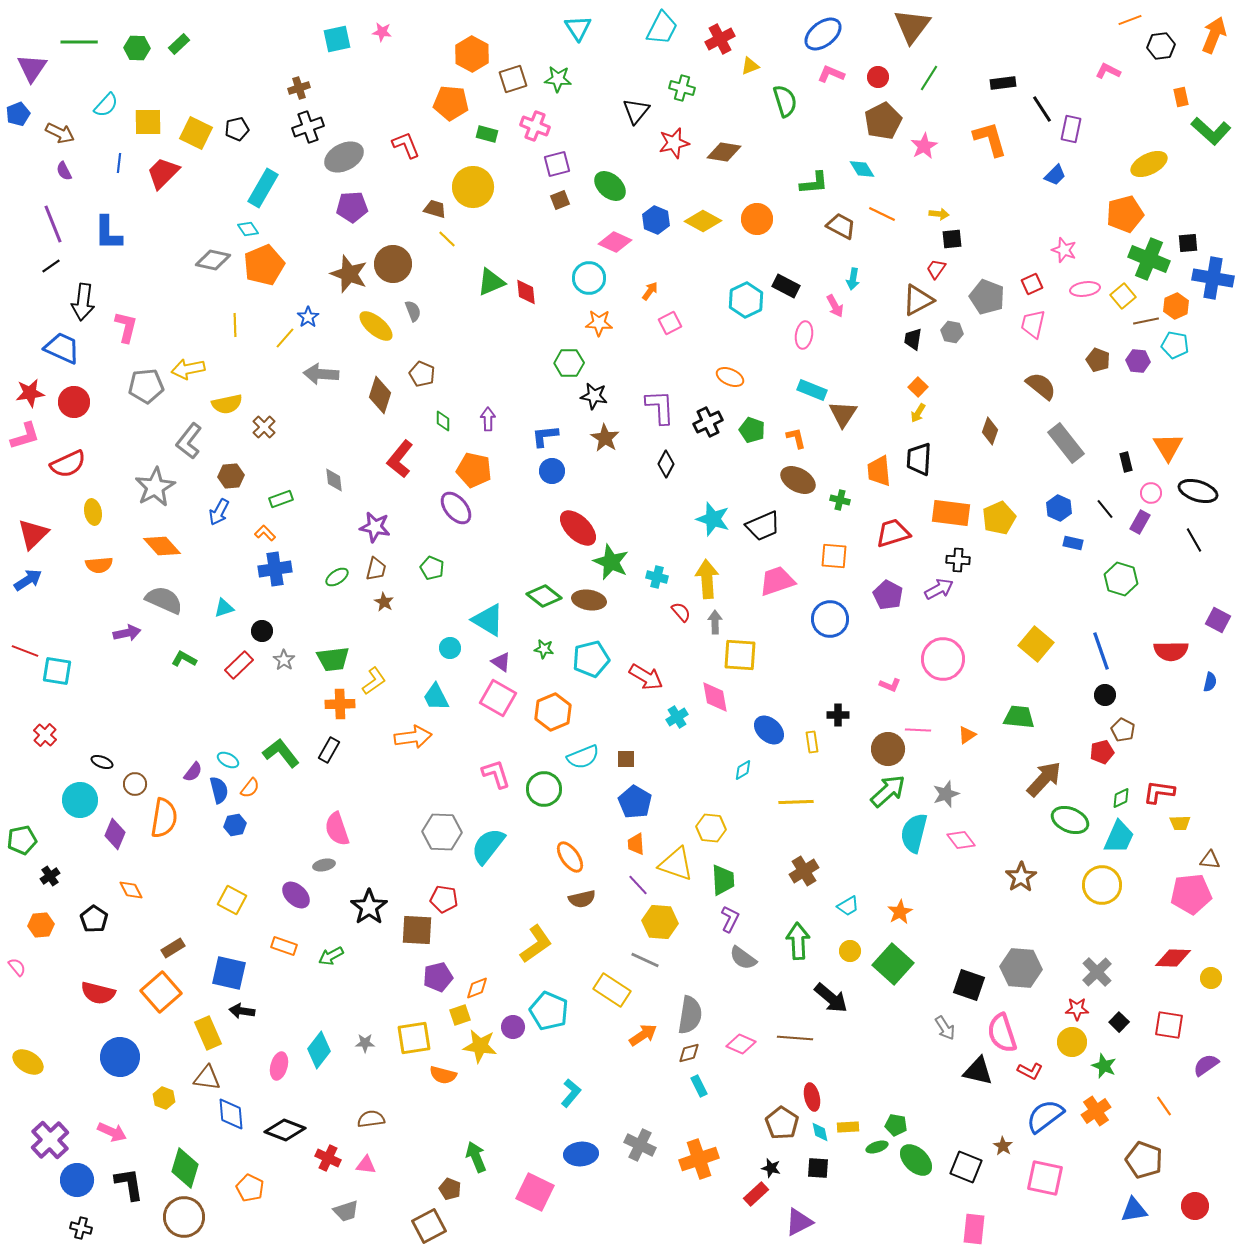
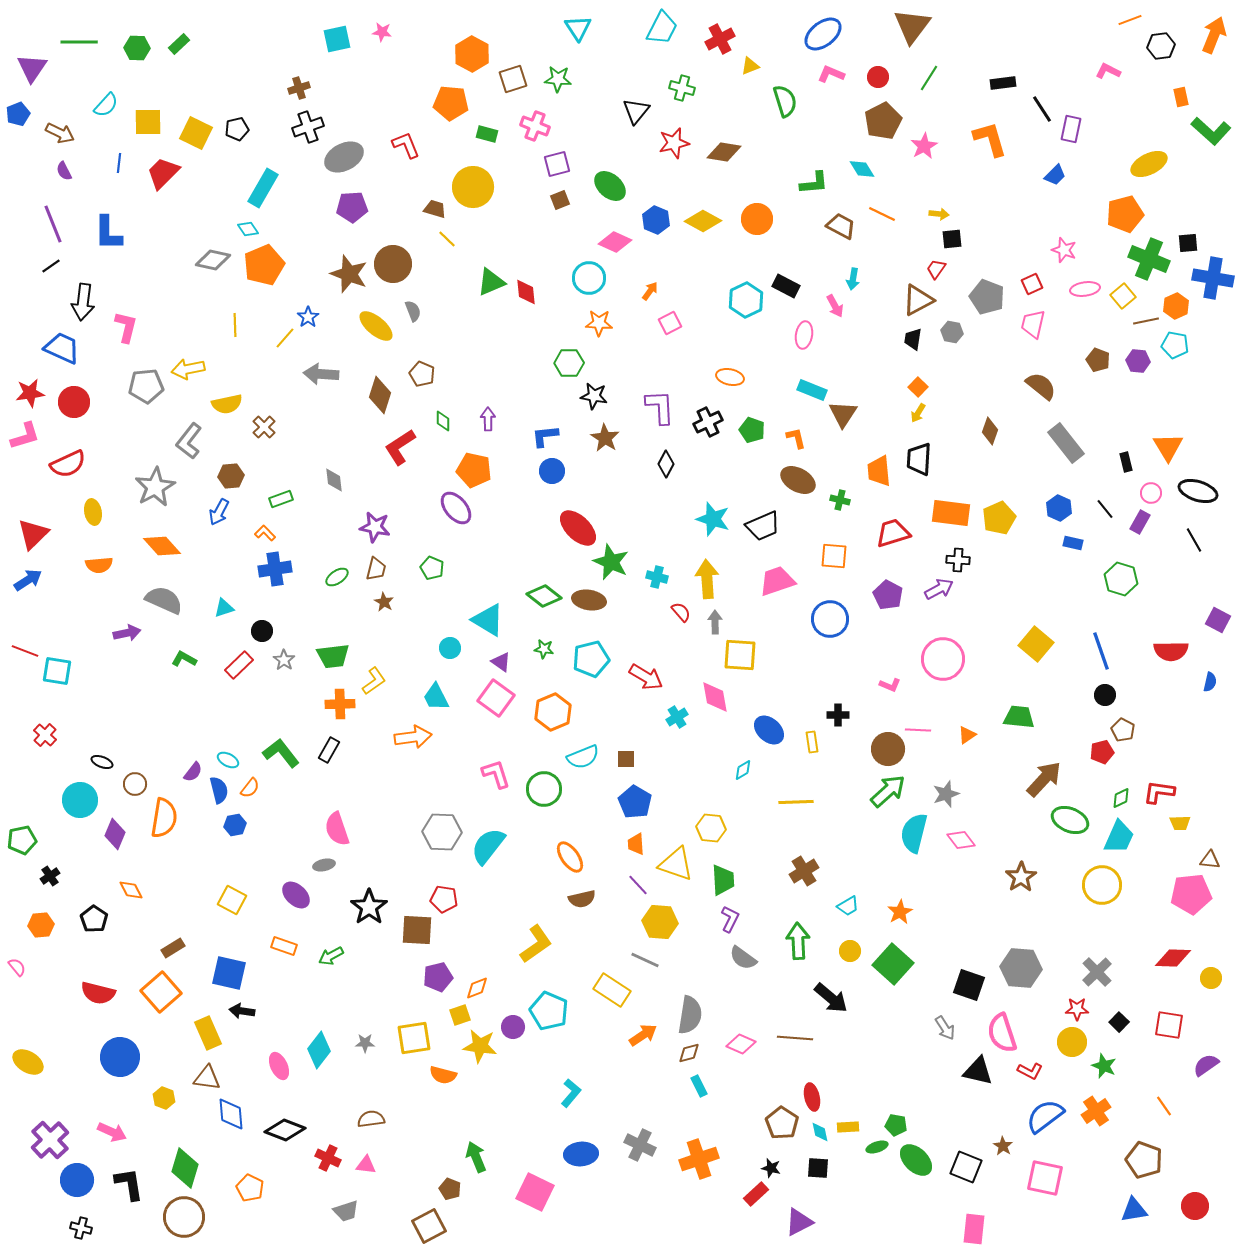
orange ellipse at (730, 377): rotated 12 degrees counterclockwise
red L-shape at (400, 459): moved 12 px up; rotated 18 degrees clockwise
green trapezoid at (333, 659): moved 3 px up
pink square at (498, 698): moved 2 px left; rotated 6 degrees clockwise
pink ellipse at (279, 1066): rotated 40 degrees counterclockwise
